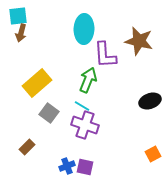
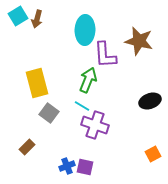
cyan square: rotated 24 degrees counterclockwise
cyan ellipse: moved 1 px right, 1 px down
brown arrow: moved 16 px right, 14 px up
yellow rectangle: rotated 64 degrees counterclockwise
purple cross: moved 10 px right
